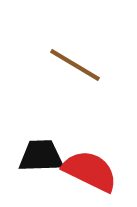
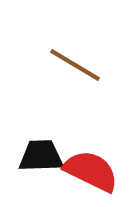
red semicircle: moved 1 px right
